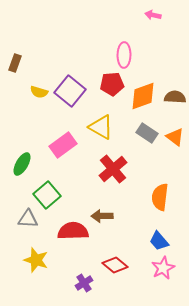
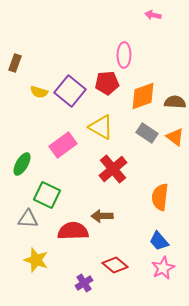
red pentagon: moved 5 px left, 1 px up
brown semicircle: moved 5 px down
green square: rotated 24 degrees counterclockwise
